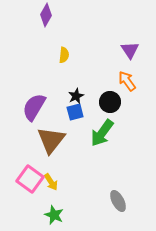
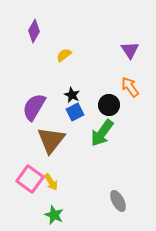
purple diamond: moved 12 px left, 16 px down
yellow semicircle: rotated 133 degrees counterclockwise
orange arrow: moved 3 px right, 6 px down
black star: moved 4 px left, 1 px up; rotated 21 degrees counterclockwise
black circle: moved 1 px left, 3 px down
blue square: rotated 12 degrees counterclockwise
